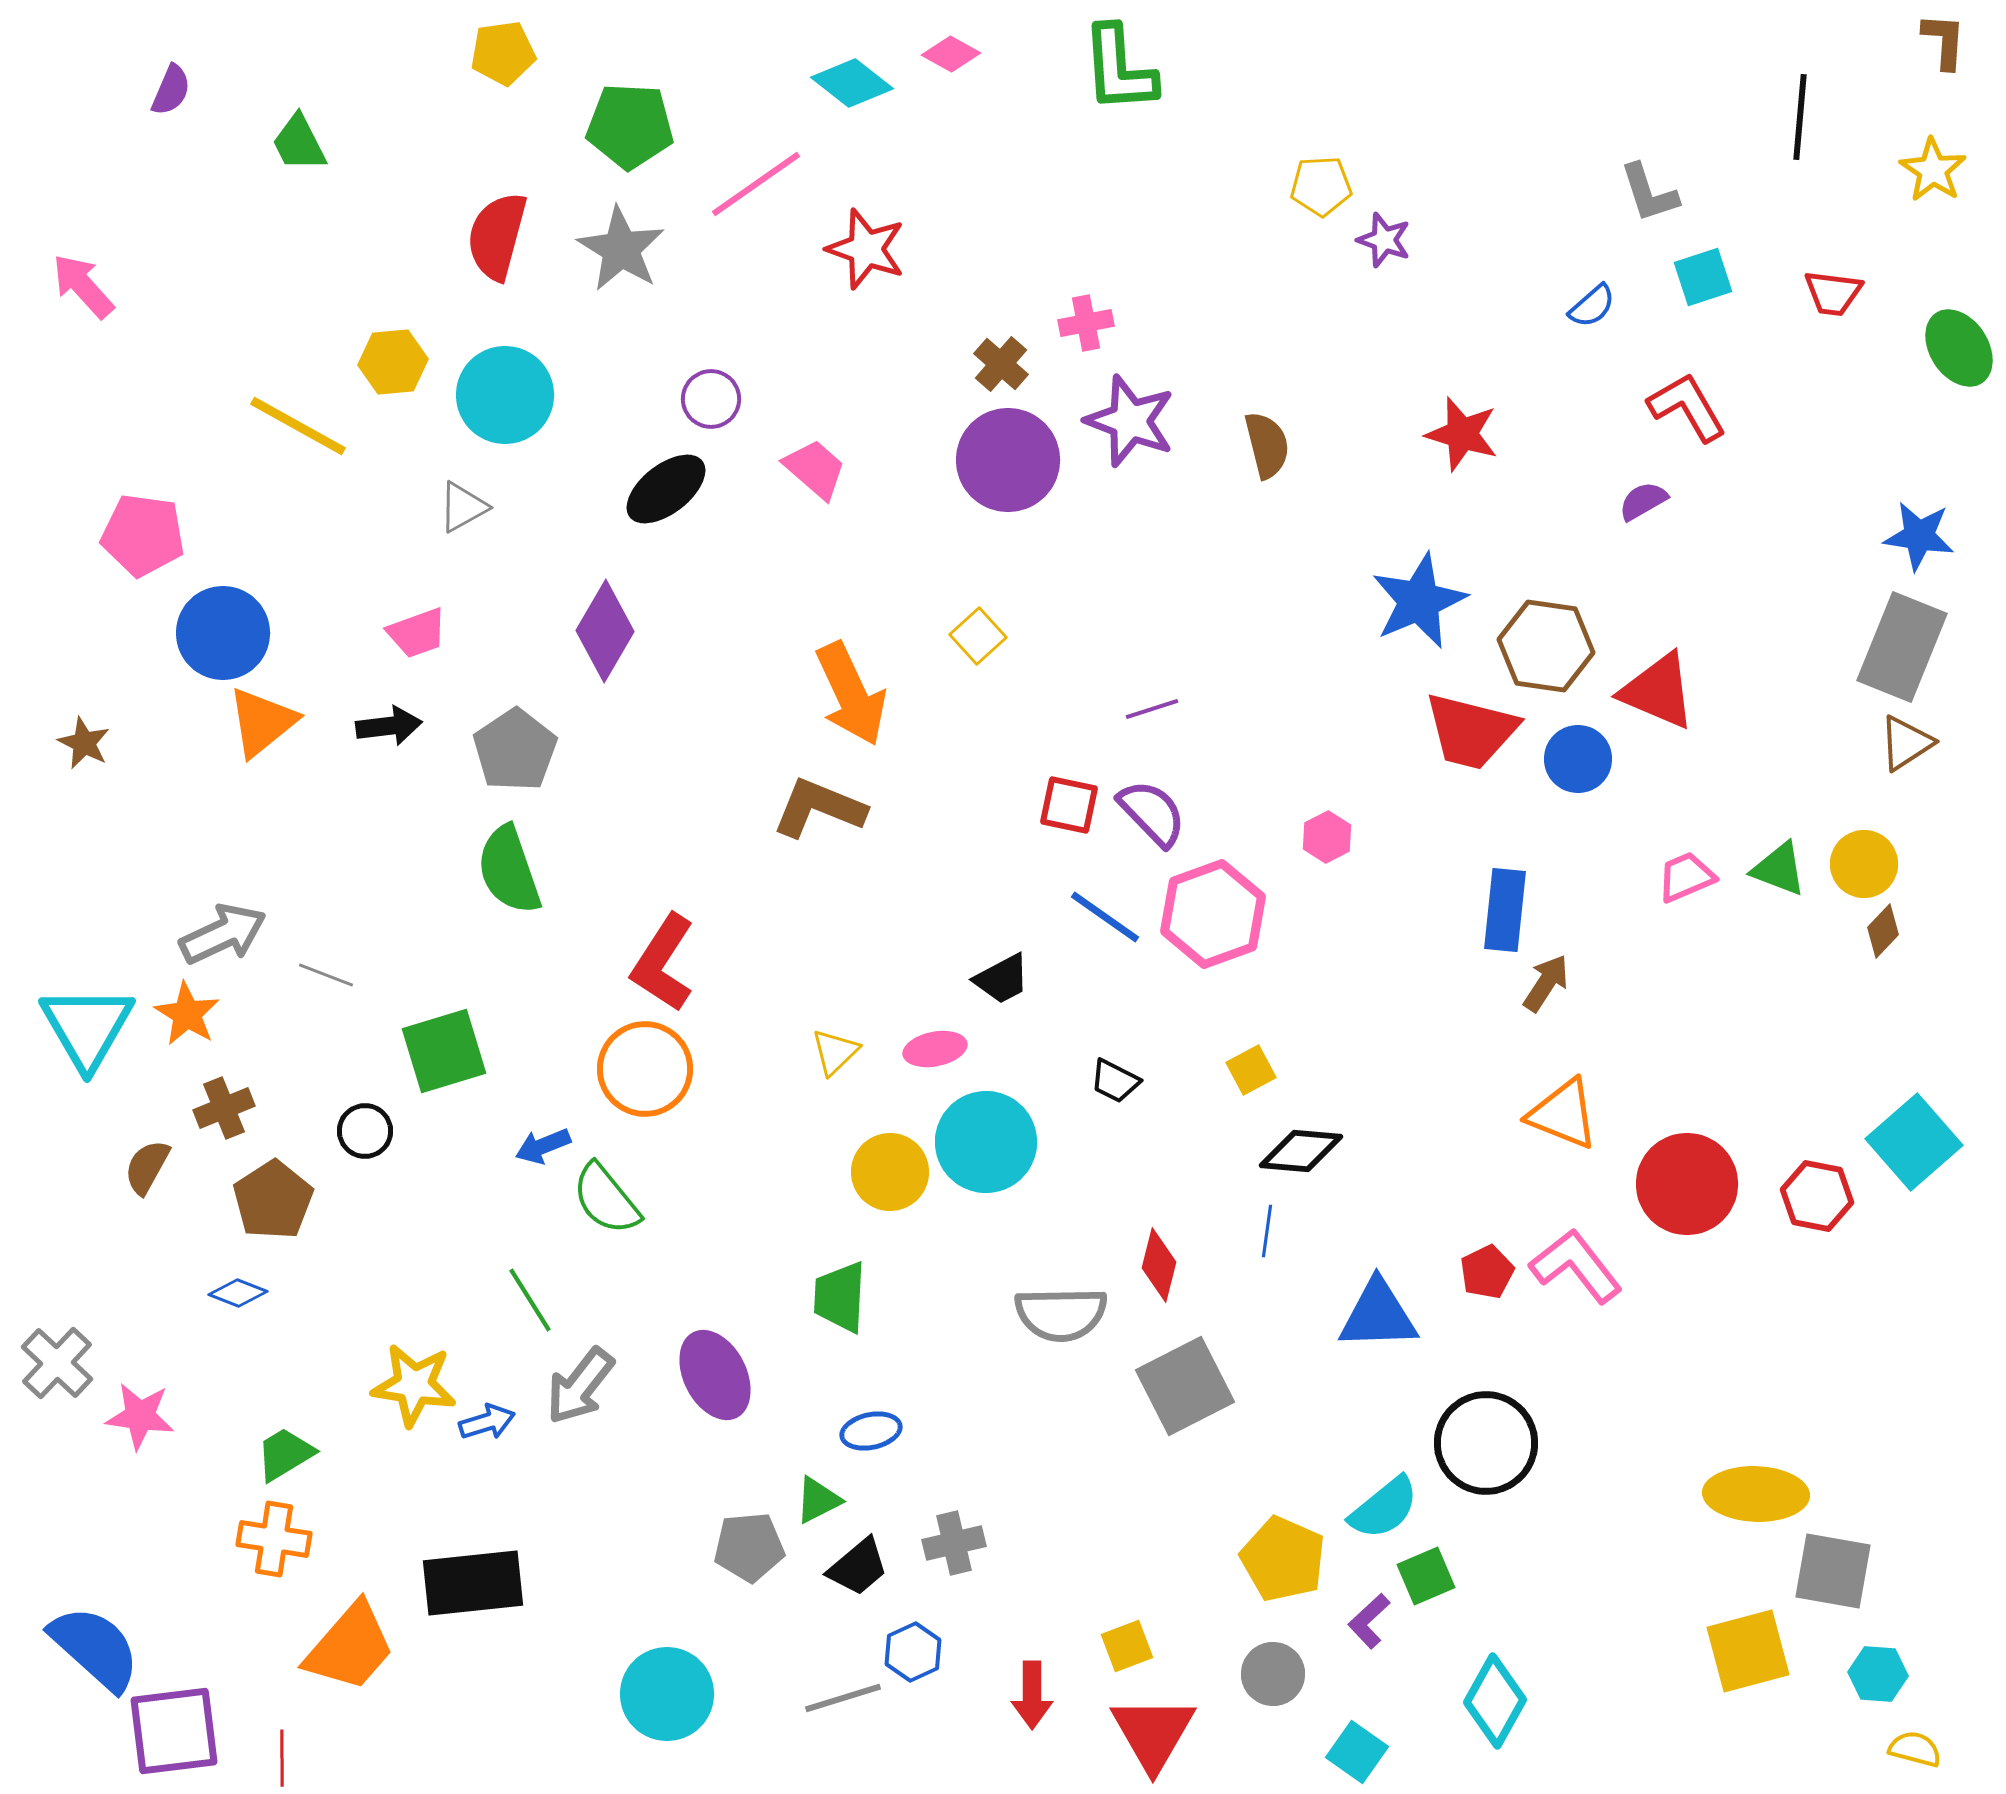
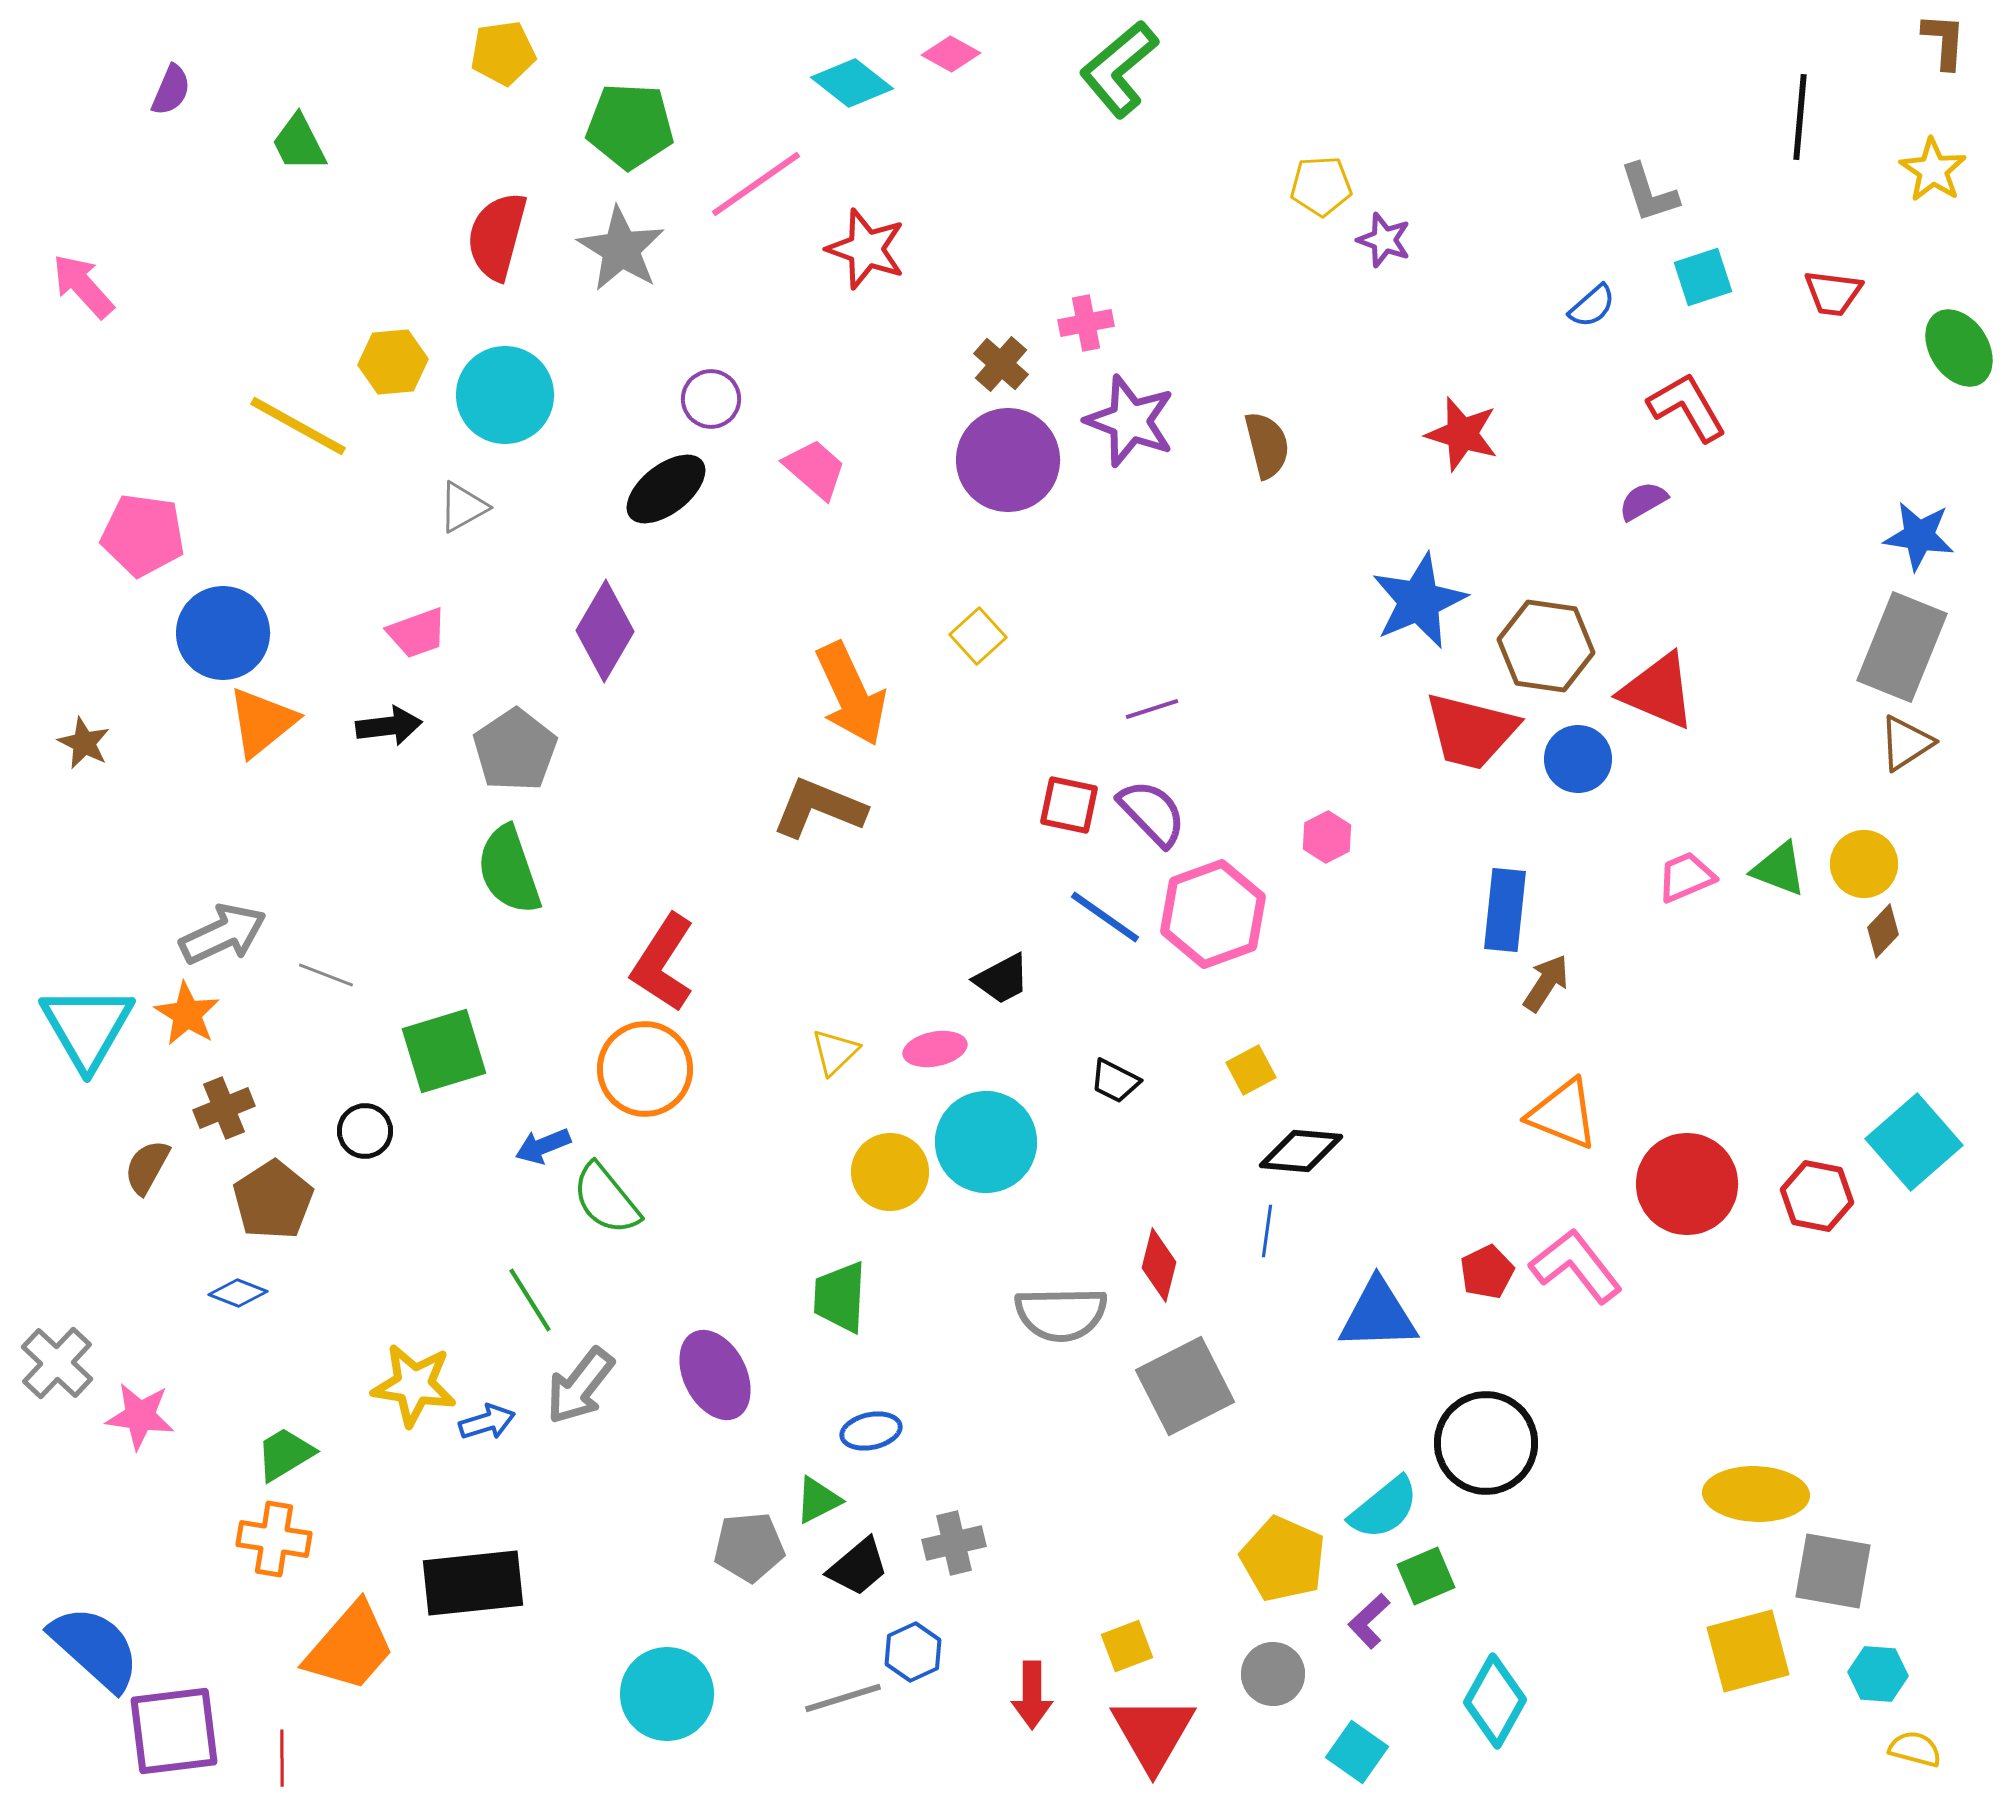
green L-shape at (1119, 69): rotated 54 degrees clockwise
